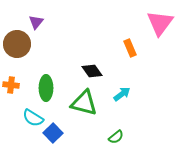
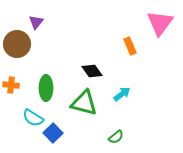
orange rectangle: moved 2 px up
